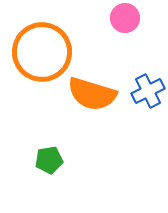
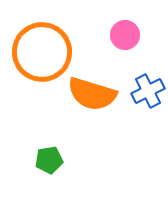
pink circle: moved 17 px down
